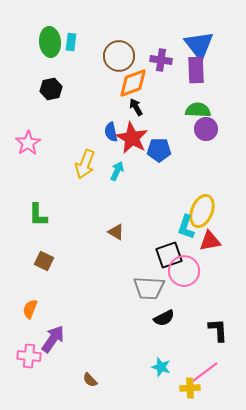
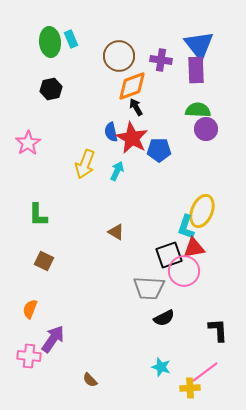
cyan rectangle: moved 3 px up; rotated 30 degrees counterclockwise
orange diamond: moved 1 px left, 3 px down
red triangle: moved 16 px left, 7 px down
